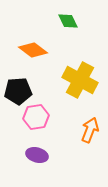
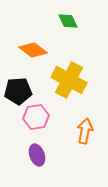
yellow cross: moved 11 px left
orange arrow: moved 5 px left, 1 px down; rotated 10 degrees counterclockwise
purple ellipse: rotated 55 degrees clockwise
